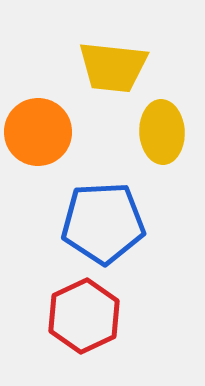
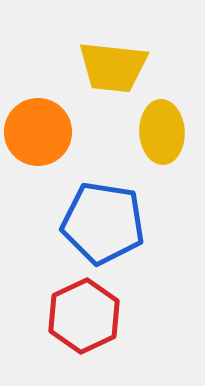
blue pentagon: rotated 12 degrees clockwise
